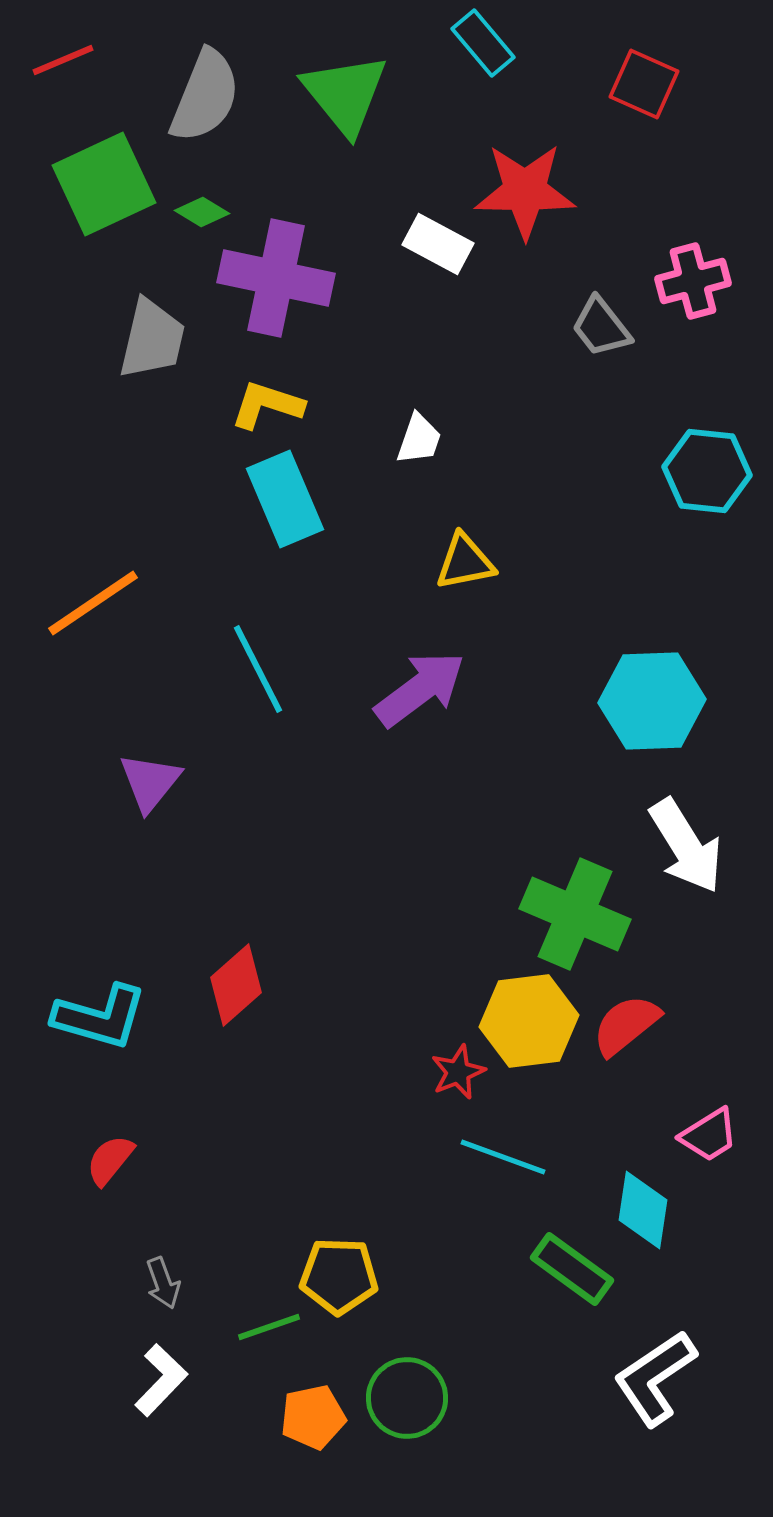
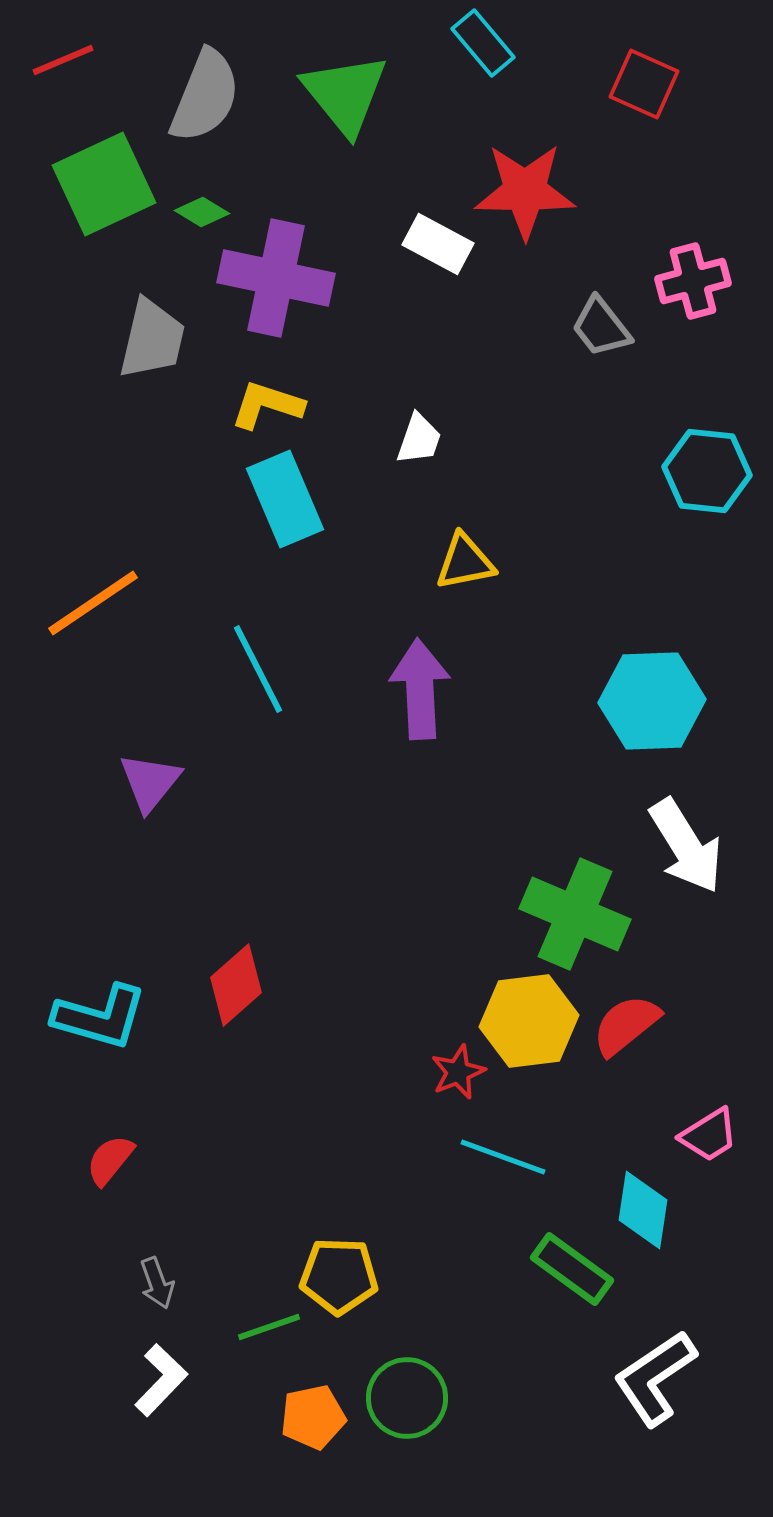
purple arrow at (420, 689): rotated 56 degrees counterclockwise
gray arrow at (163, 1283): moved 6 px left
